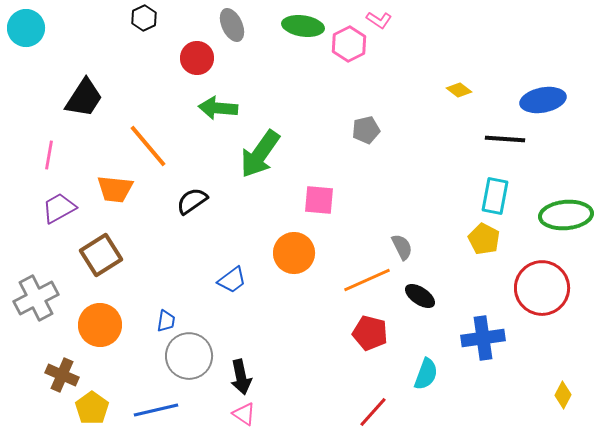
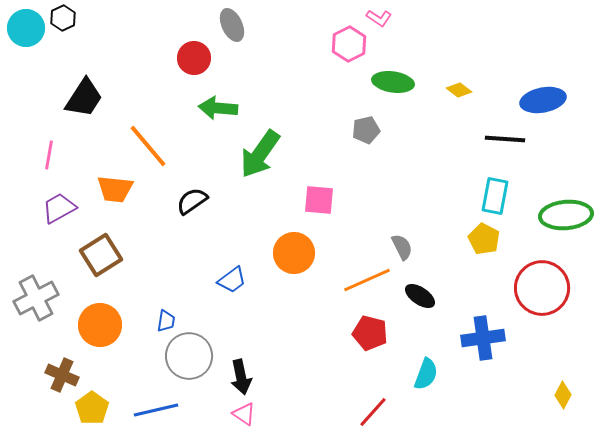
black hexagon at (144, 18): moved 81 px left
pink L-shape at (379, 20): moved 2 px up
green ellipse at (303, 26): moved 90 px right, 56 px down
red circle at (197, 58): moved 3 px left
